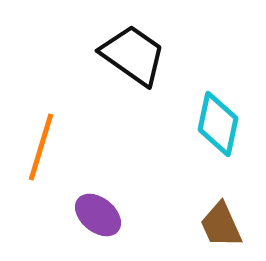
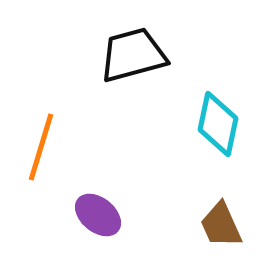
black trapezoid: rotated 50 degrees counterclockwise
